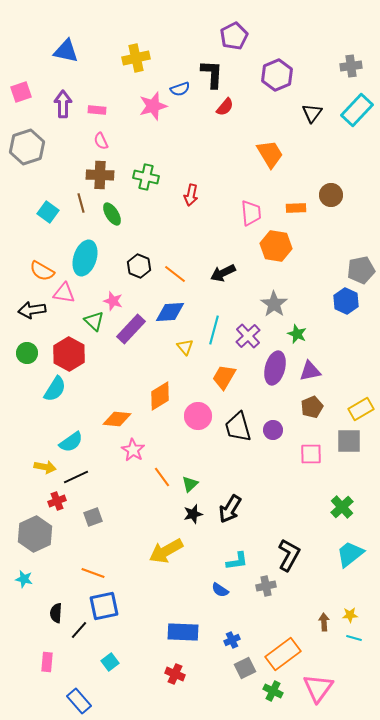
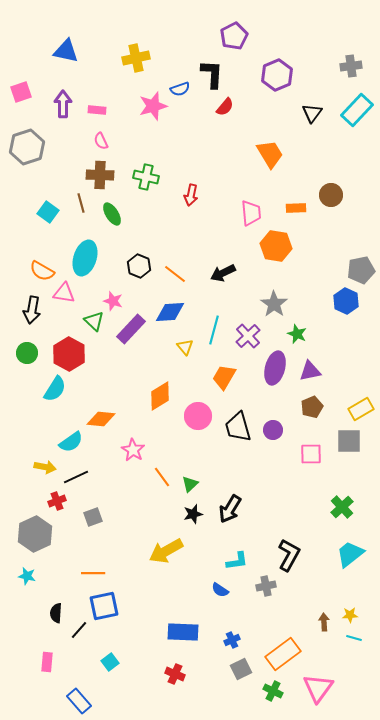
black arrow at (32, 310): rotated 72 degrees counterclockwise
orange diamond at (117, 419): moved 16 px left
orange line at (93, 573): rotated 20 degrees counterclockwise
cyan star at (24, 579): moved 3 px right, 3 px up
gray square at (245, 668): moved 4 px left, 1 px down
